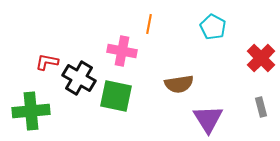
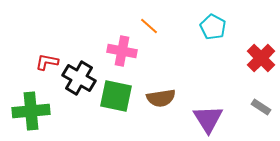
orange line: moved 2 px down; rotated 60 degrees counterclockwise
brown semicircle: moved 18 px left, 14 px down
gray rectangle: rotated 42 degrees counterclockwise
